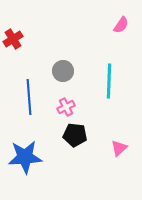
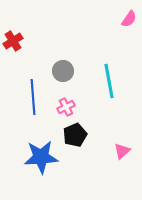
pink semicircle: moved 8 px right, 6 px up
red cross: moved 2 px down
cyan line: rotated 12 degrees counterclockwise
blue line: moved 4 px right
black pentagon: rotated 30 degrees counterclockwise
pink triangle: moved 3 px right, 3 px down
blue star: moved 16 px right
